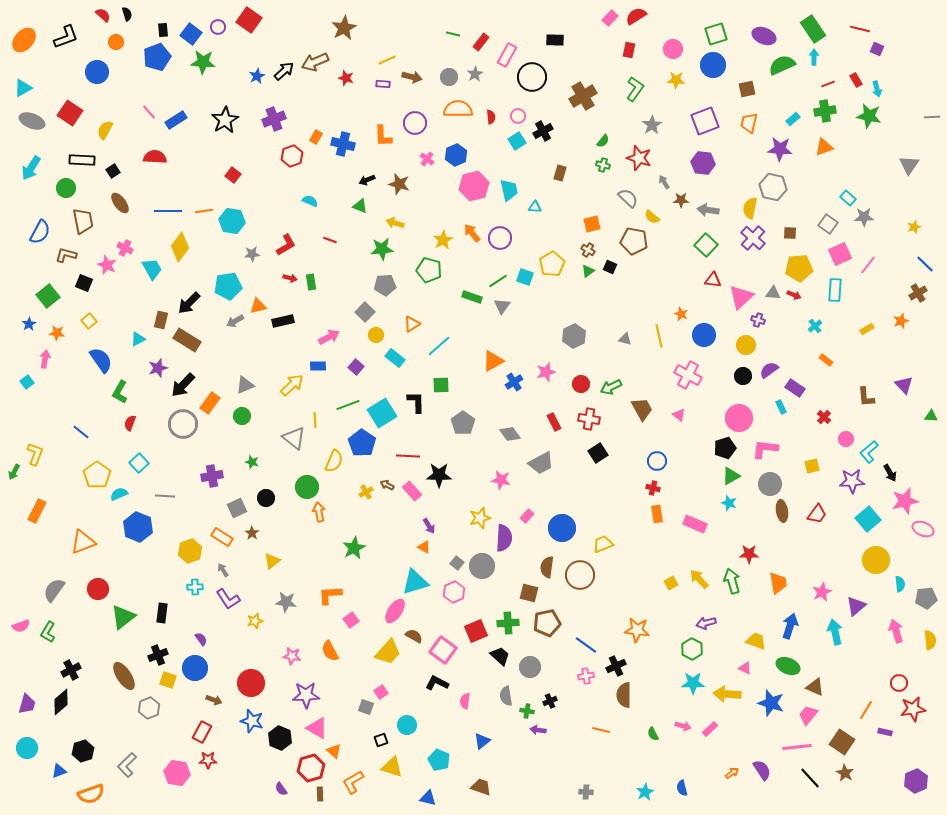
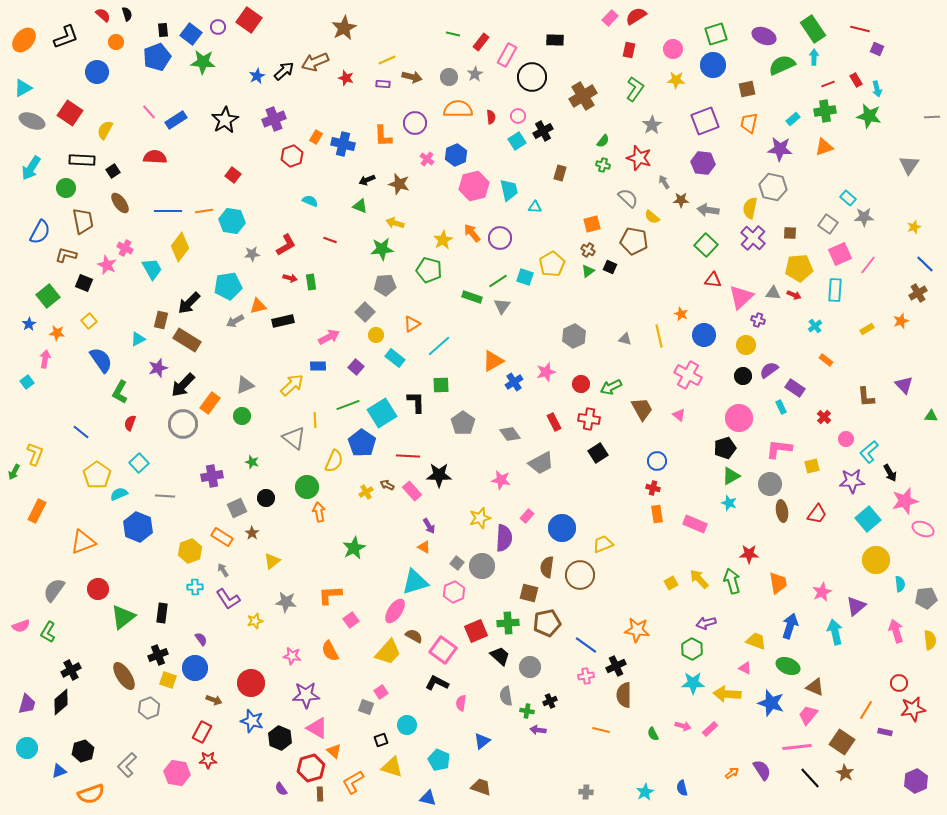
pink L-shape at (765, 449): moved 14 px right
pink semicircle at (465, 701): moved 4 px left, 2 px down
